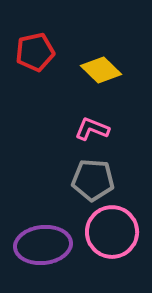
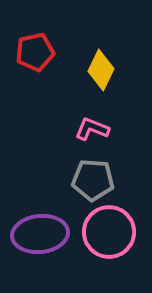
yellow diamond: rotated 72 degrees clockwise
pink circle: moved 3 px left
purple ellipse: moved 3 px left, 11 px up
